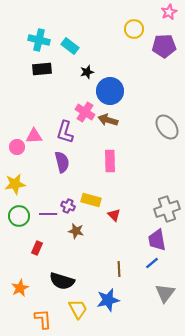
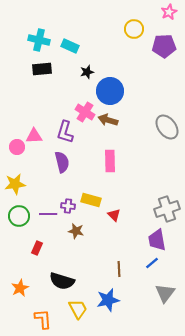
cyan rectangle: rotated 12 degrees counterclockwise
purple cross: rotated 16 degrees counterclockwise
